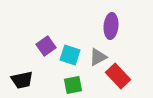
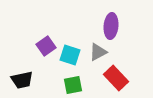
gray triangle: moved 5 px up
red rectangle: moved 2 px left, 2 px down
